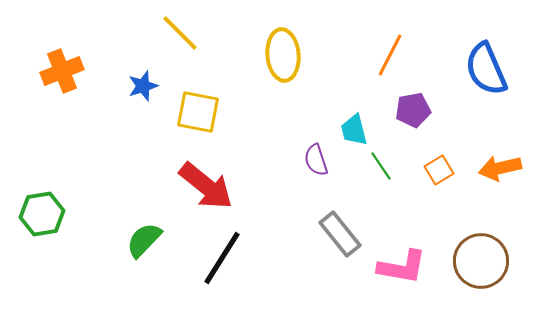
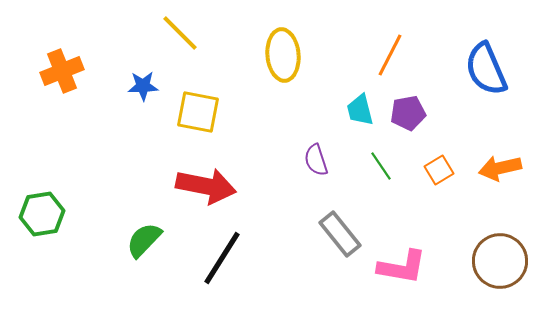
blue star: rotated 16 degrees clockwise
purple pentagon: moved 5 px left, 3 px down
cyan trapezoid: moved 6 px right, 20 px up
red arrow: rotated 28 degrees counterclockwise
brown circle: moved 19 px right
